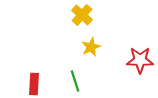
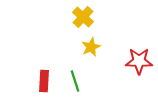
yellow cross: moved 1 px right, 2 px down
red star: moved 1 px left, 1 px down
red rectangle: moved 10 px right, 3 px up
